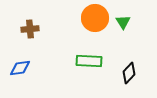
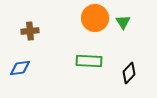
brown cross: moved 2 px down
